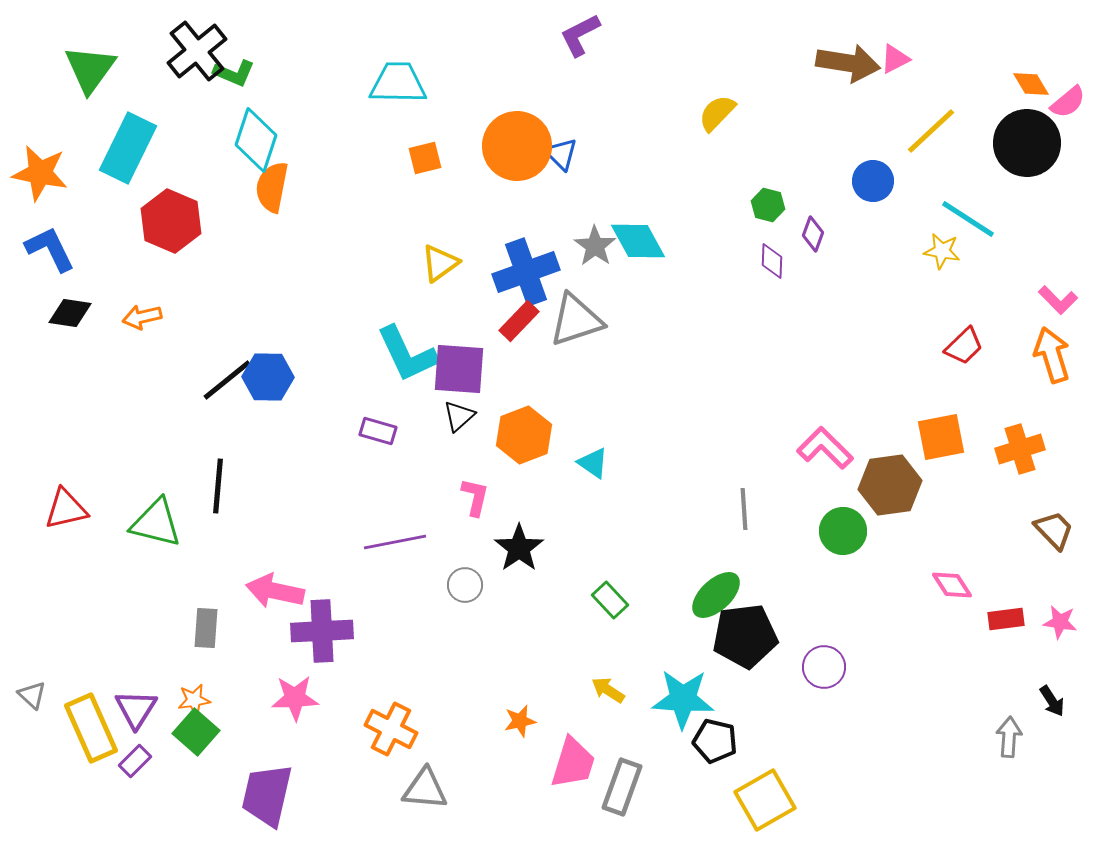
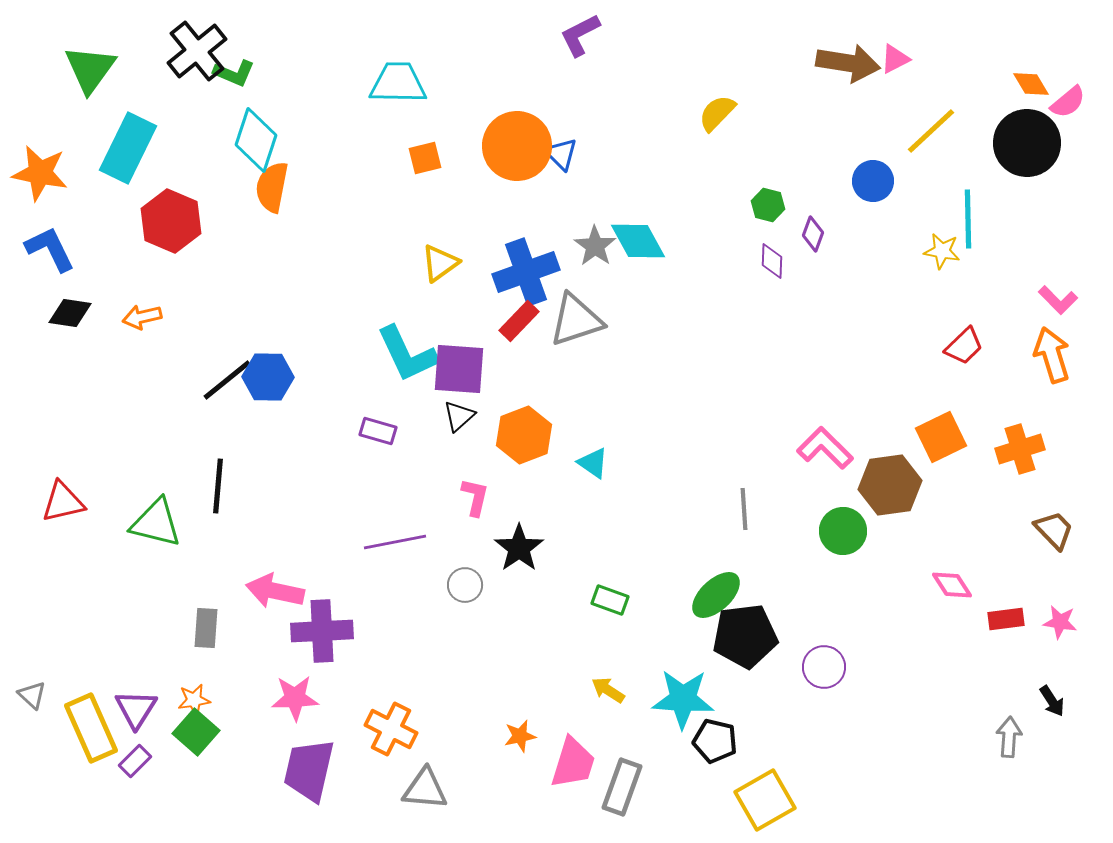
cyan line at (968, 219): rotated 56 degrees clockwise
orange square at (941, 437): rotated 15 degrees counterclockwise
red triangle at (66, 509): moved 3 px left, 7 px up
green rectangle at (610, 600): rotated 27 degrees counterclockwise
orange star at (520, 721): moved 15 px down
purple trapezoid at (267, 795): moved 42 px right, 25 px up
